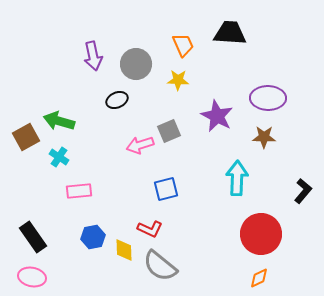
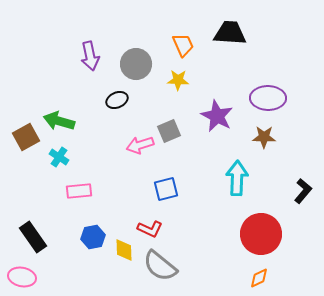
purple arrow: moved 3 px left
pink ellipse: moved 10 px left
